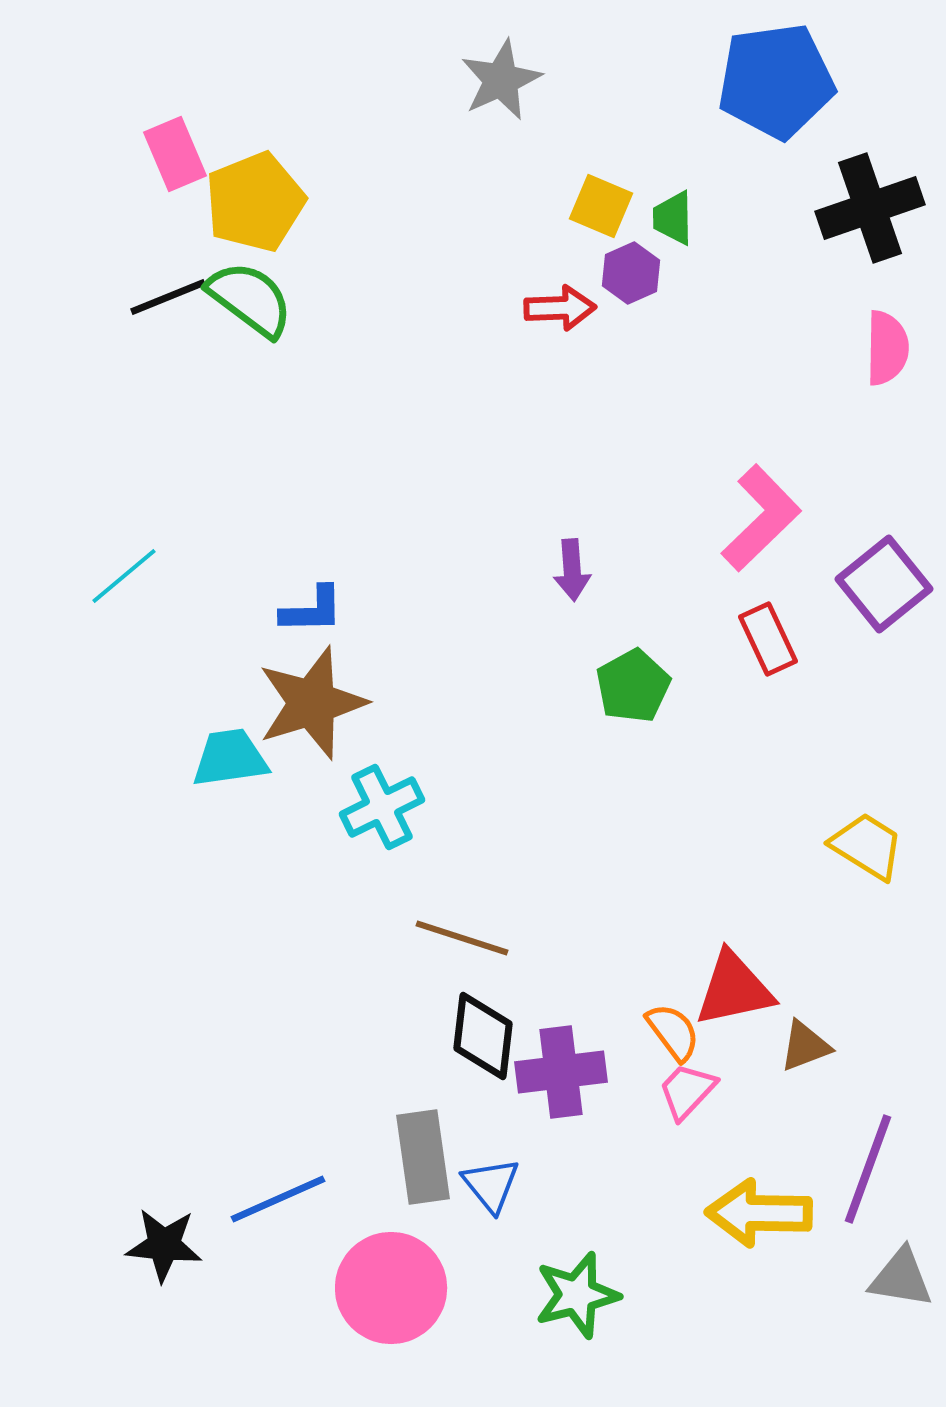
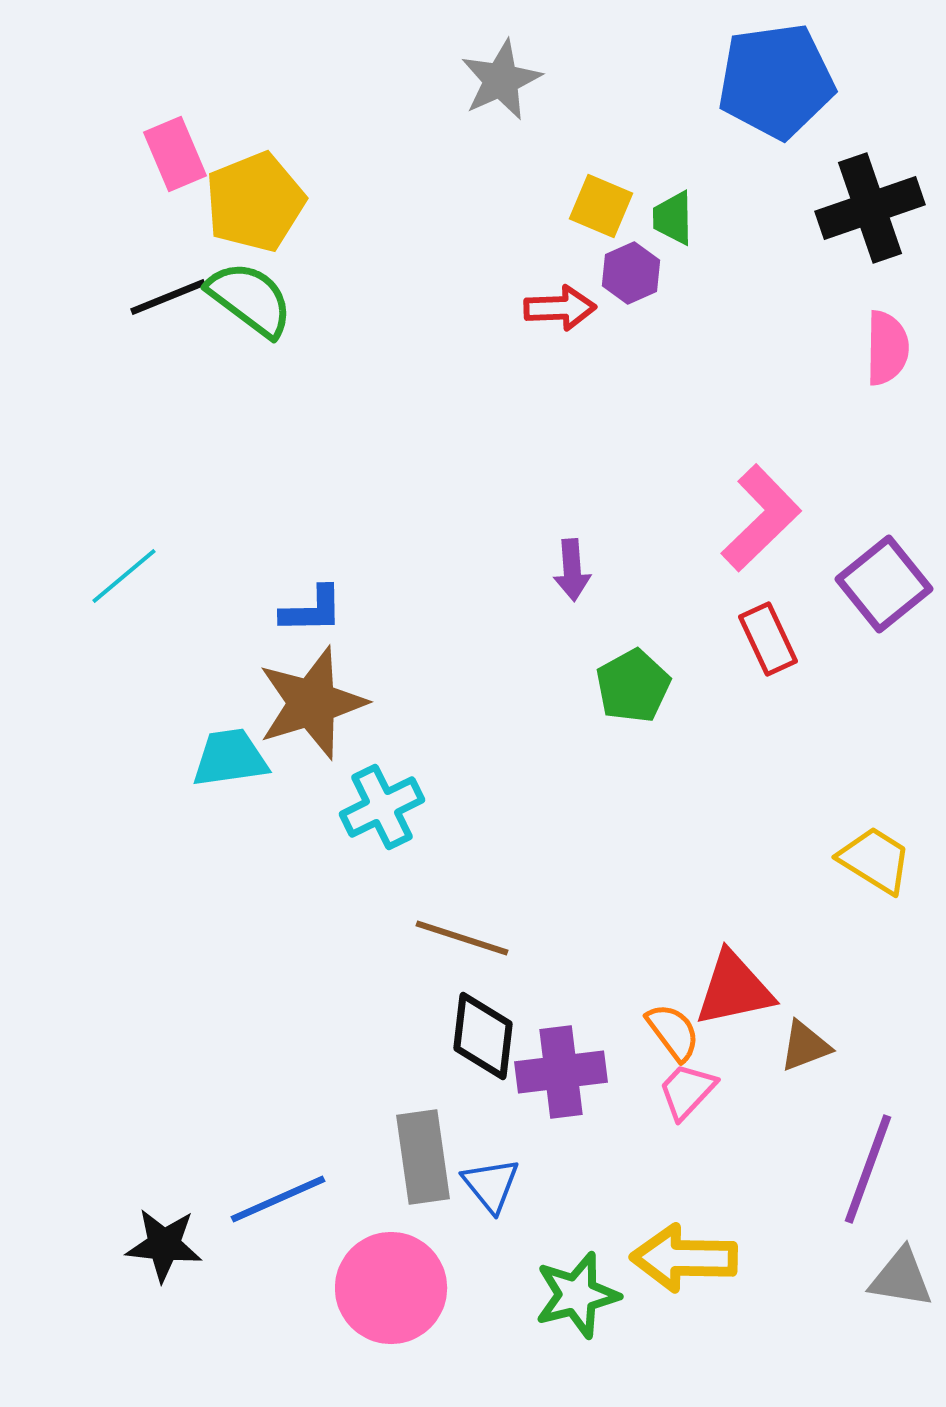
yellow trapezoid: moved 8 px right, 14 px down
yellow arrow: moved 75 px left, 45 px down
